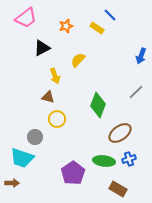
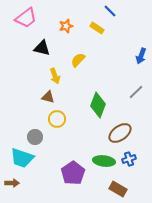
blue line: moved 4 px up
black triangle: rotated 42 degrees clockwise
